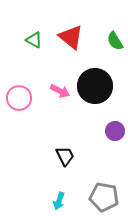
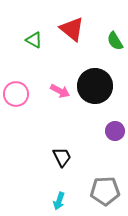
red triangle: moved 1 px right, 8 px up
pink circle: moved 3 px left, 4 px up
black trapezoid: moved 3 px left, 1 px down
gray pentagon: moved 1 px right, 6 px up; rotated 12 degrees counterclockwise
